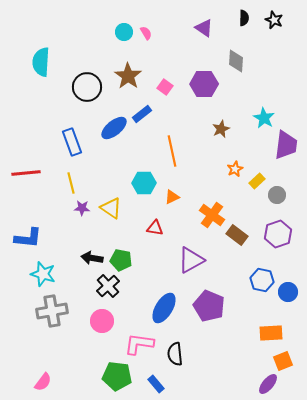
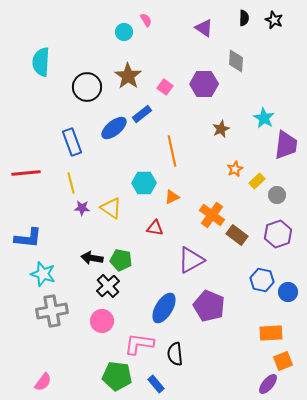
pink semicircle at (146, 33): moved 13 px up
